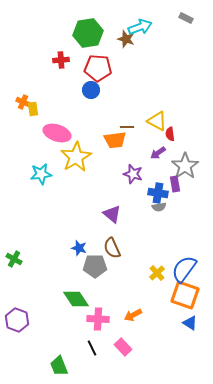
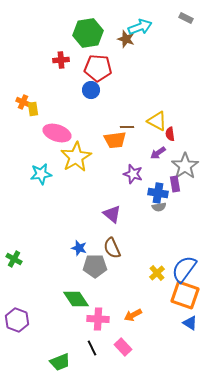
green trapezoid: moved 1 px right, 4 px up; rotated 90 degrees counterclockwise
